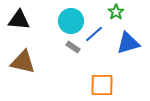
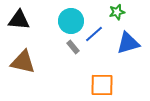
green star: moved 1 px right; rotated 21 degrees clockwise
gray rectangle: rotated 16 degrees clockwise
